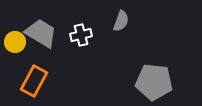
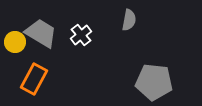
gray semicircle: moved 8 px right, 1 px up; rotated 10 degrees counterclockwise
white cross: rotated 25 degrees counterclockwise
orange rectangle: moved 2 px up
